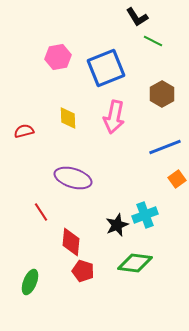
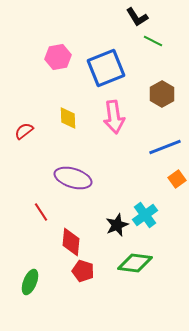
pink arrow: rotated 20 degrees counterclockwise
red semicircle: rotated 24 degrees counterclockwise
cyan cross: rotated 15 degrees counterclockwise
